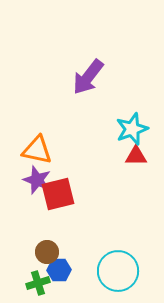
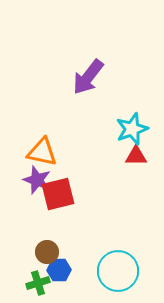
orange triangle: moved 5 px right, 2 px down
